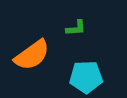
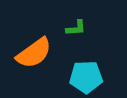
orange semicircle: moved 2 px right, 2 px up
